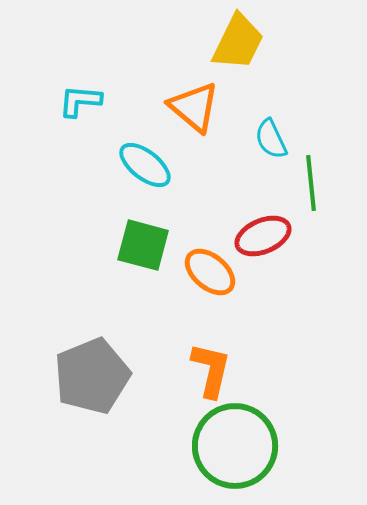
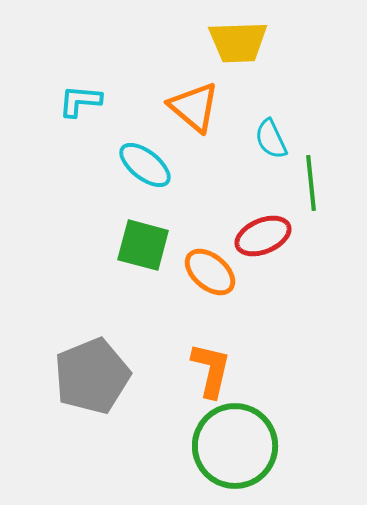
yellow trapezoid: rotated 62 degrees clockwise
